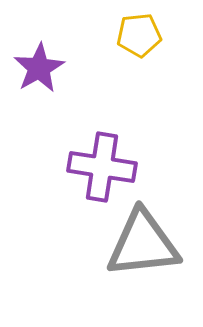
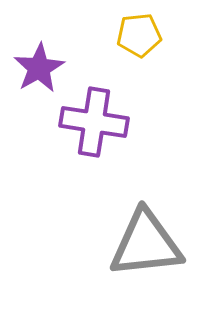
purple cross: moved 8 px left, 45 px up
gray triangle: moved 3 px right
